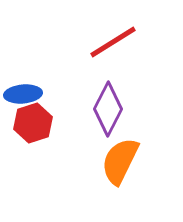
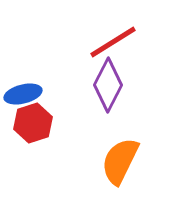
blue ellipse: rotated 9 degrees counterclockwise
purple diamond: moved 24 px up
